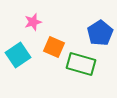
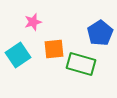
orange square: moved 2 px down; rotated 30 degrees counterclockwise
